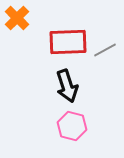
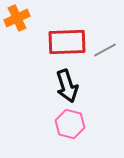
orange cross: rotated 20 degrees clockwise
red rectangle: moved 1 px left
pink hexagon: moved 2 px left, 2 px up
